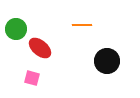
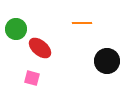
orange line: moved 2 px up
